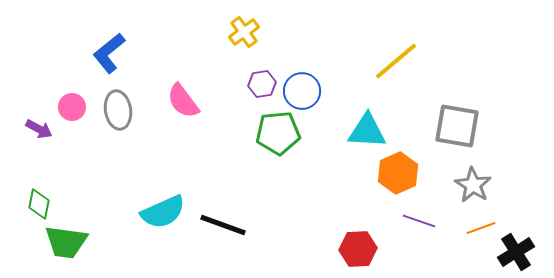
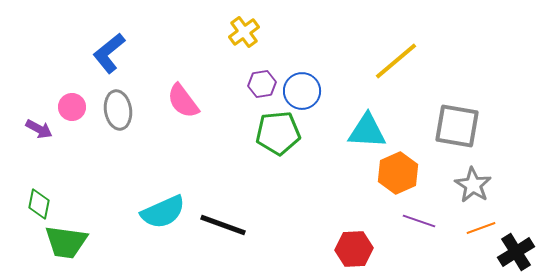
red hexagon: moved 4 px left
